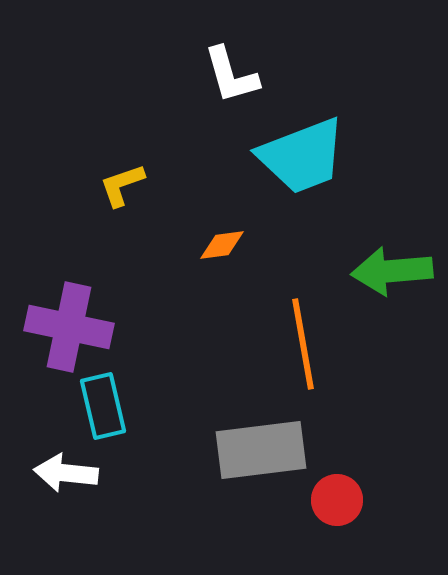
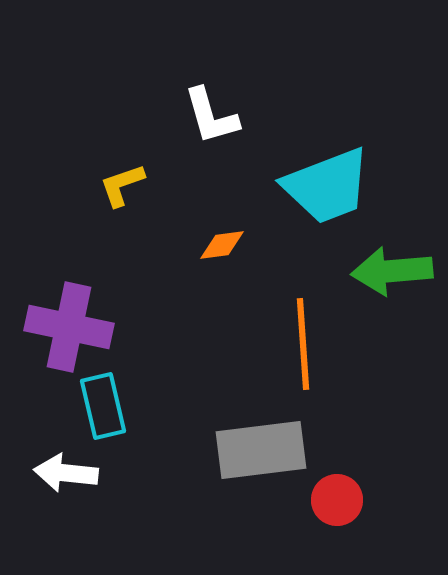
white L-shape: moved 20 px left, 41 px down
cyan trapezoid: moved 25 px right, 30 px down
orange line: rotated 6 degrees clockwise
